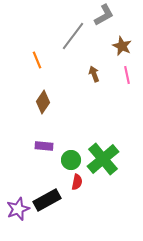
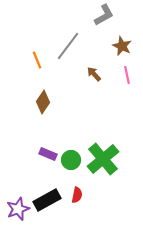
gray line: moved 5 px left, 10 px down
brown arrow: rotated 21 degrees counterclockwise
purple rectangle: moved 4 px right, 8 px down; rotated 18 degrees clockwise
red semicircle: moved 13 px down
